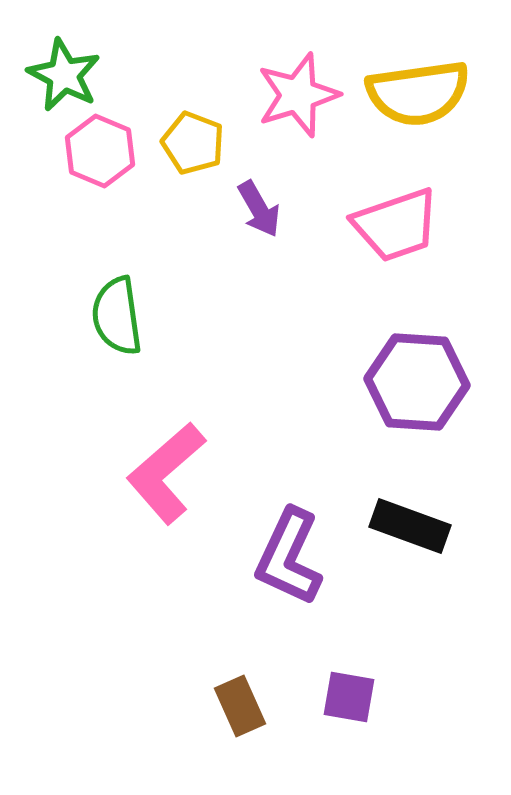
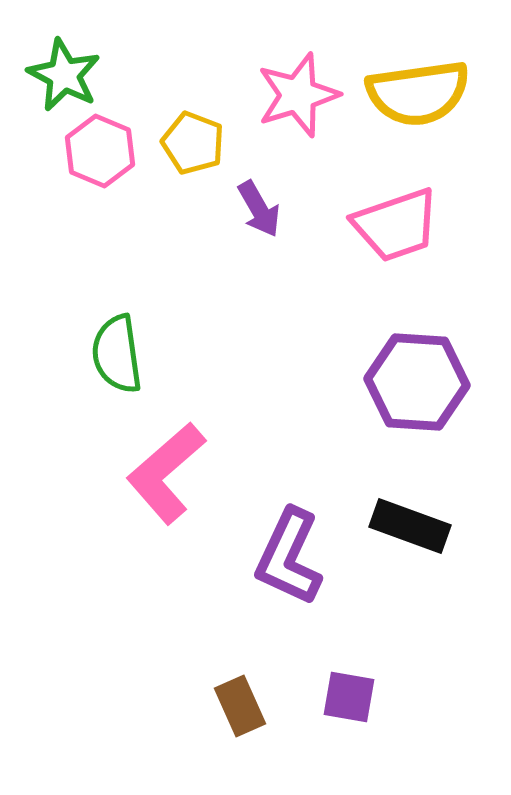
green semicircle: moved 38 px down
